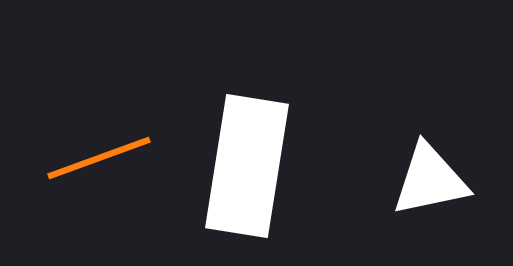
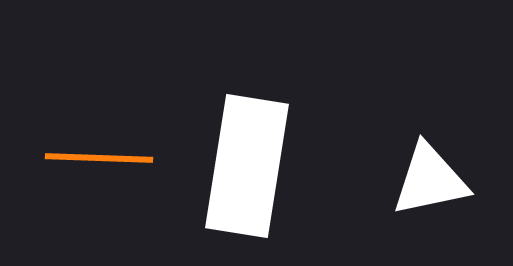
orange line: rotated 22 degrees clockwise
